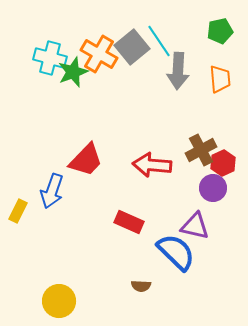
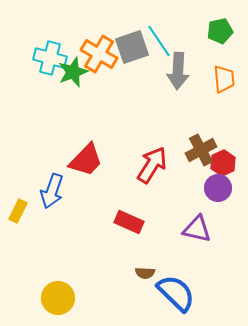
gray square: rotated 20 degrees clockwise
orange trapezoid: moved 4 px right
red arrow: rotated 117 degrees clockwise
purple circle: moved 5 px right
purple triangle: moved 2 px right, 3 px down
blue semicircle: moved 41 px down
brown semicircle: moved 4 px right, 13 px up
yellow circle: moved 1 px left, 3 px up
